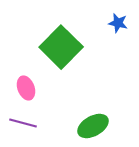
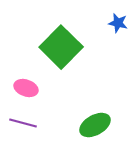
pink ellipse: rotated 50 degrees counterclockwise
green ellipse: moved 2 px right, 1 px up
